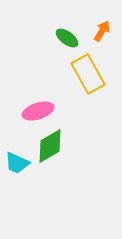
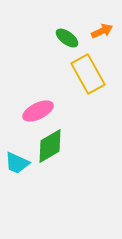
orange arrow: rotated 35 degrees clockwise
pink ellipse: rotated 8 degrees counterclockwise
